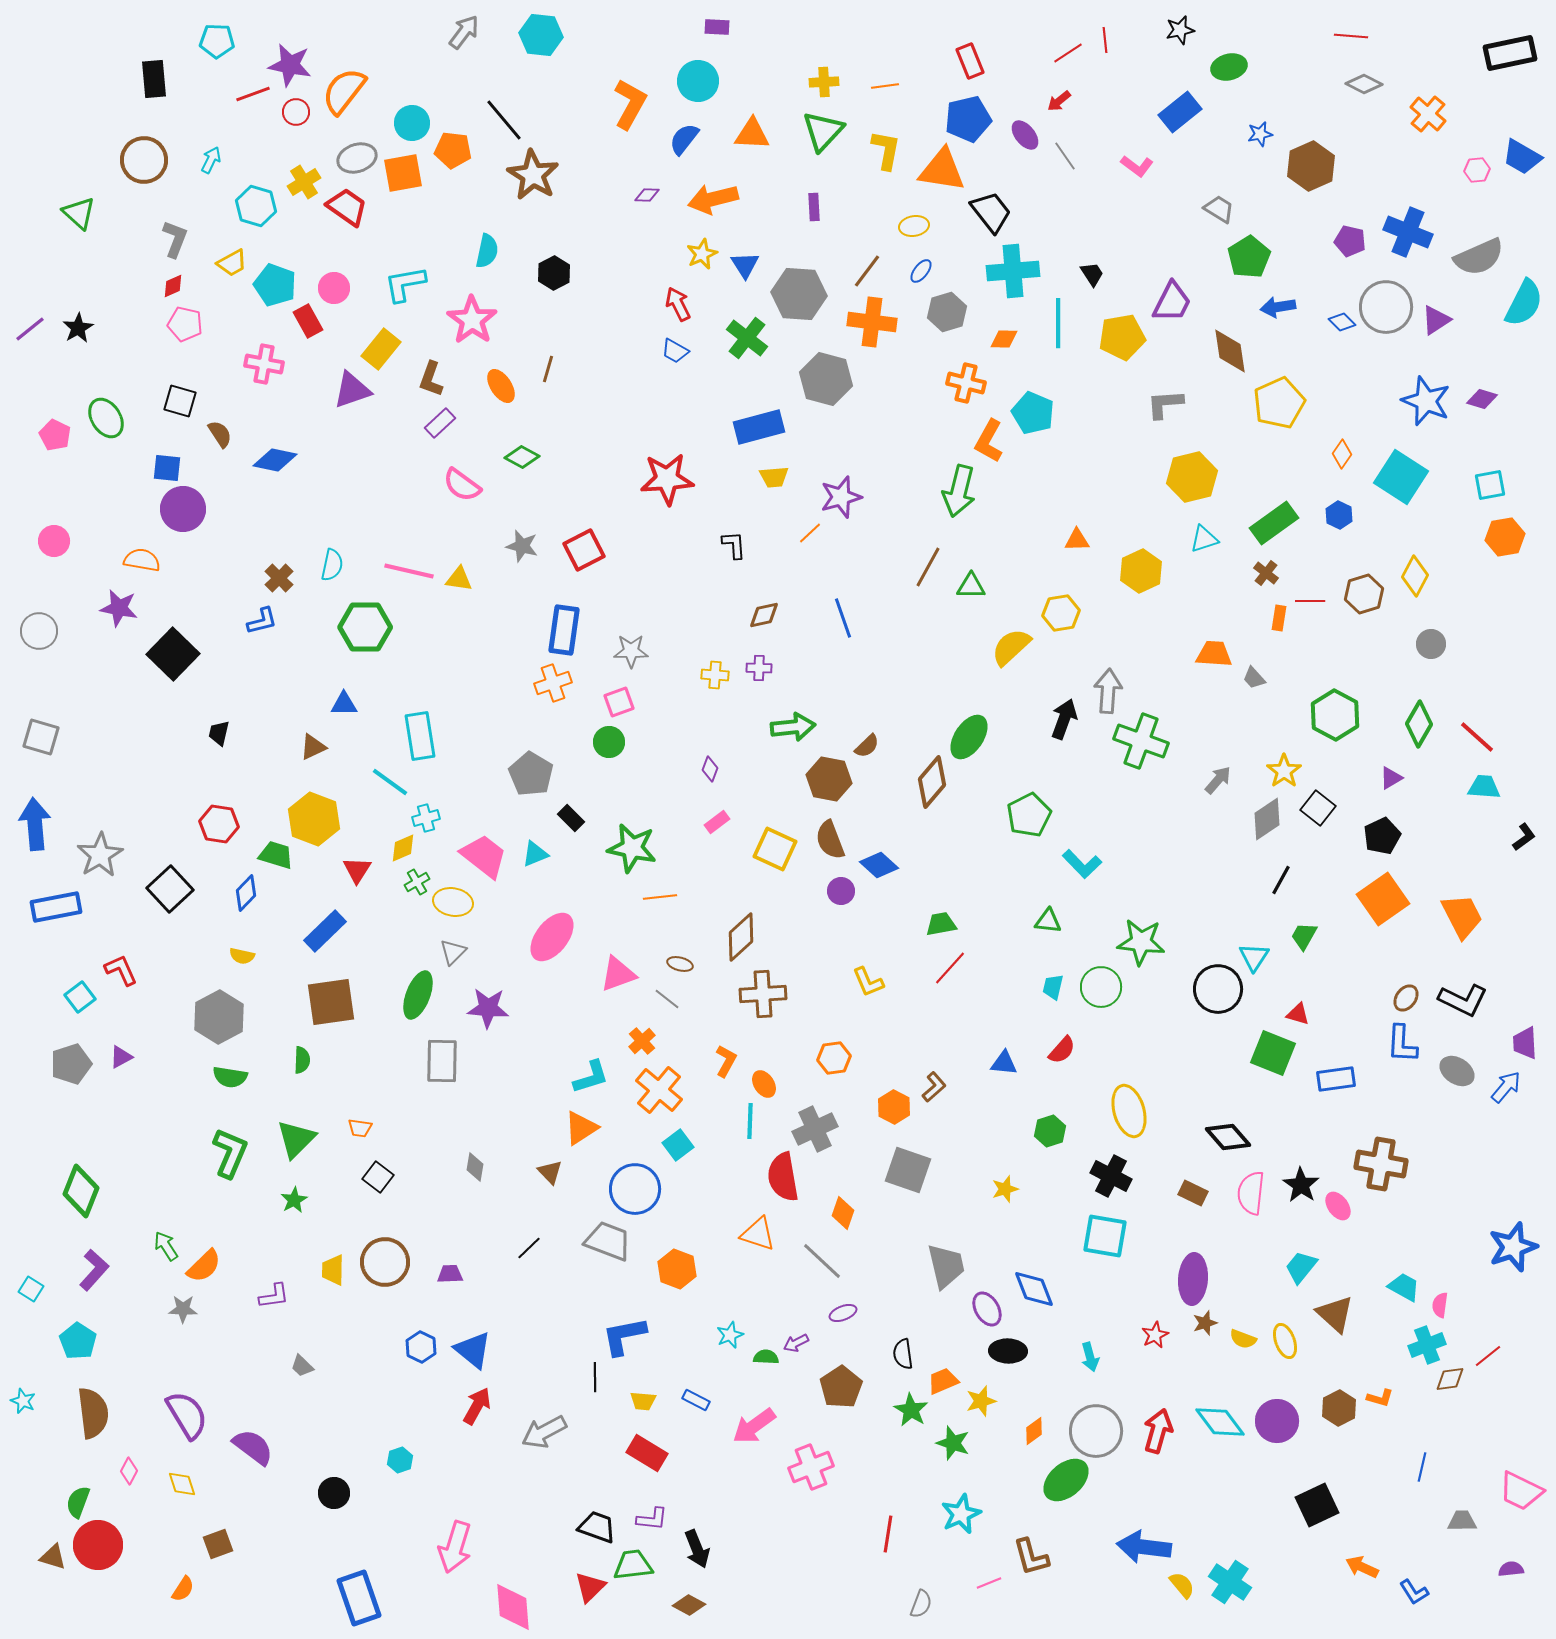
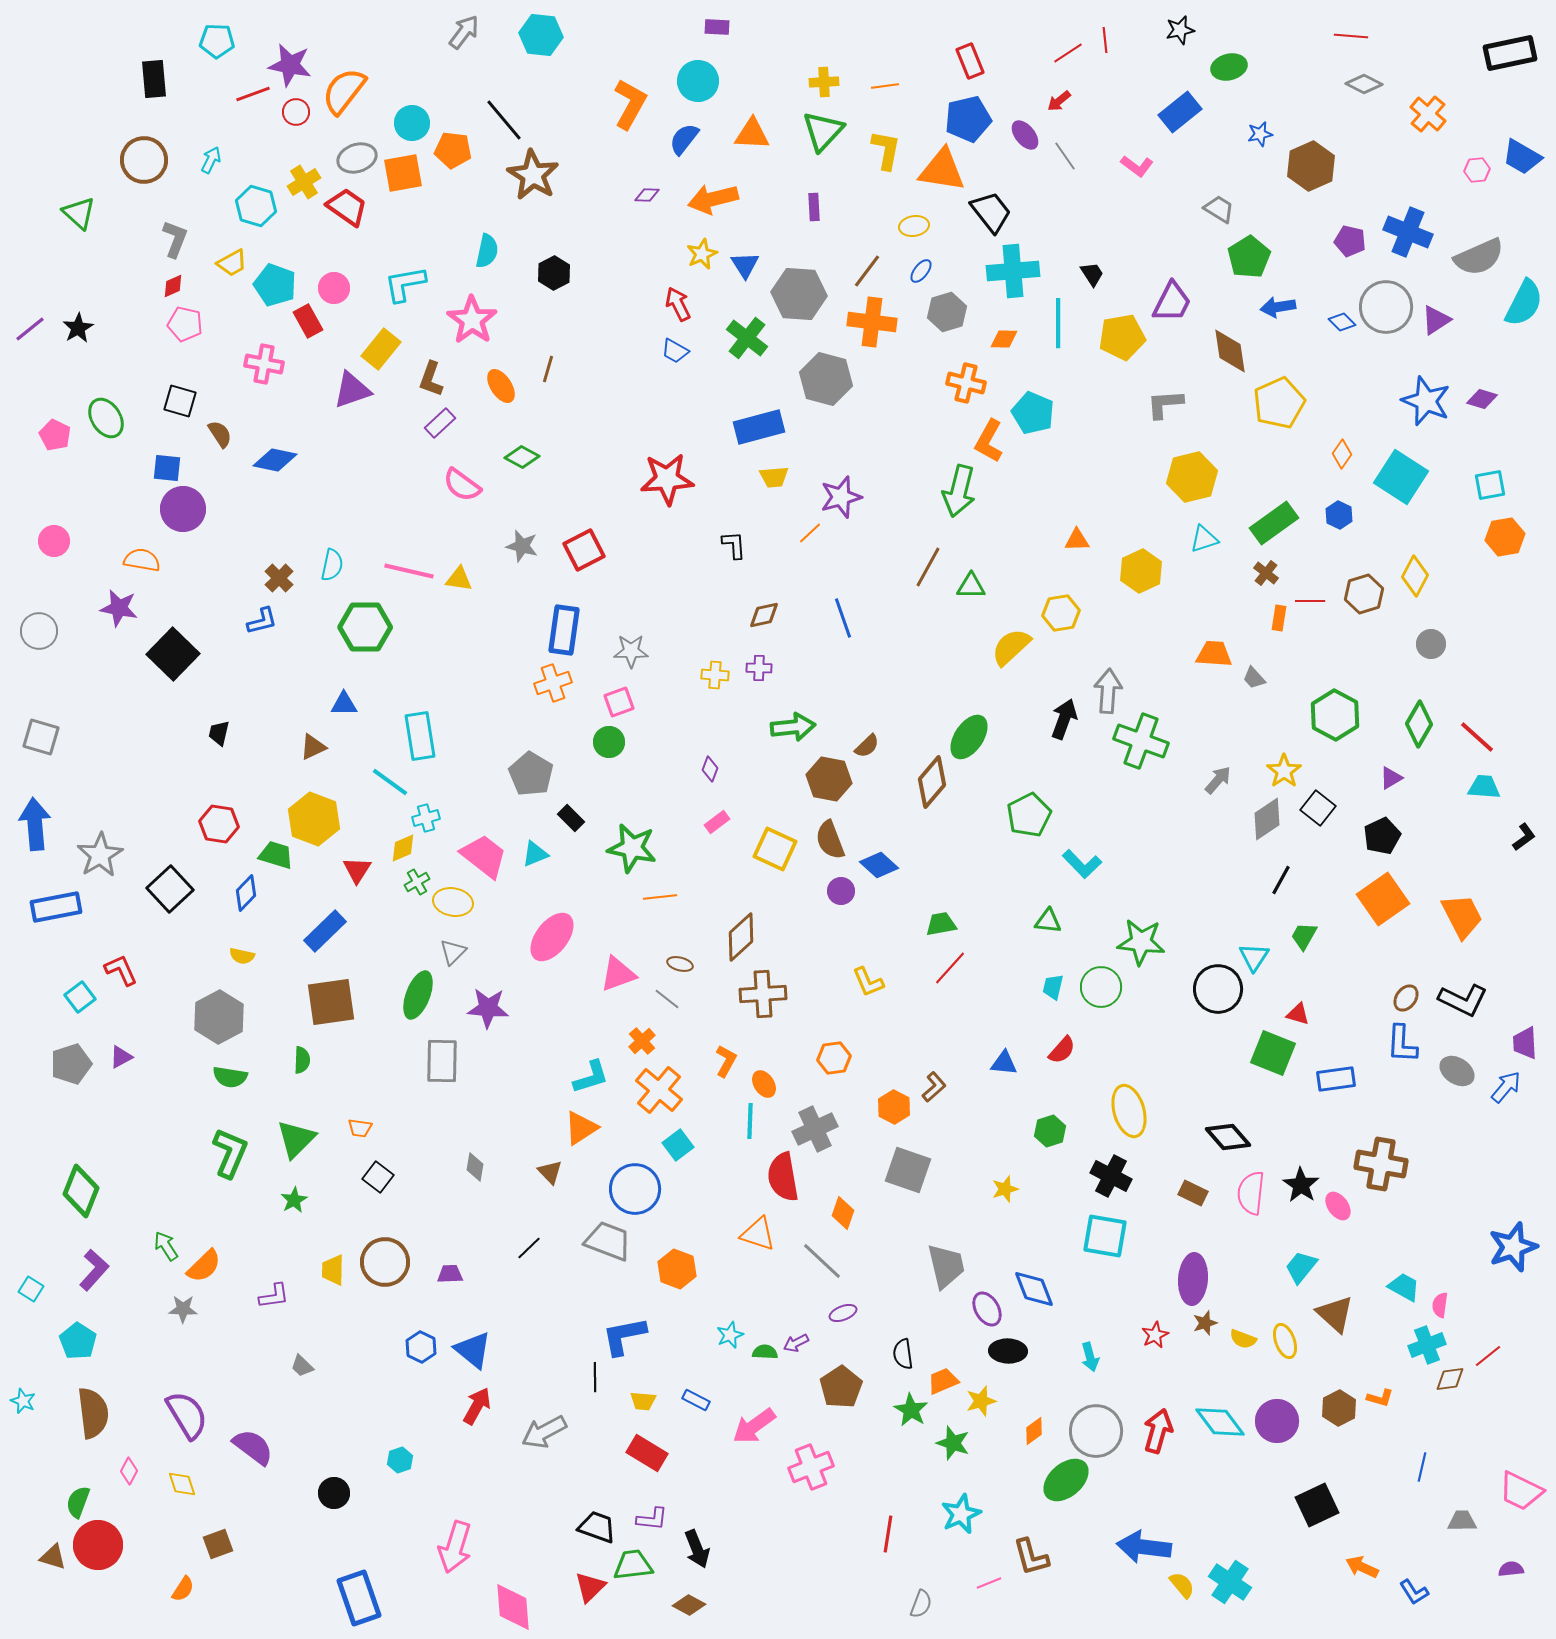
green semicircle at (766, 1357): moved 1 px left, 5 px up
